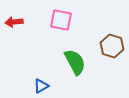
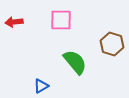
pink square: rotated 10 degrees counterclockwise
brown hexagon: moved 2 px up
green semicircle: rotated 12 degrees counterclockwise
